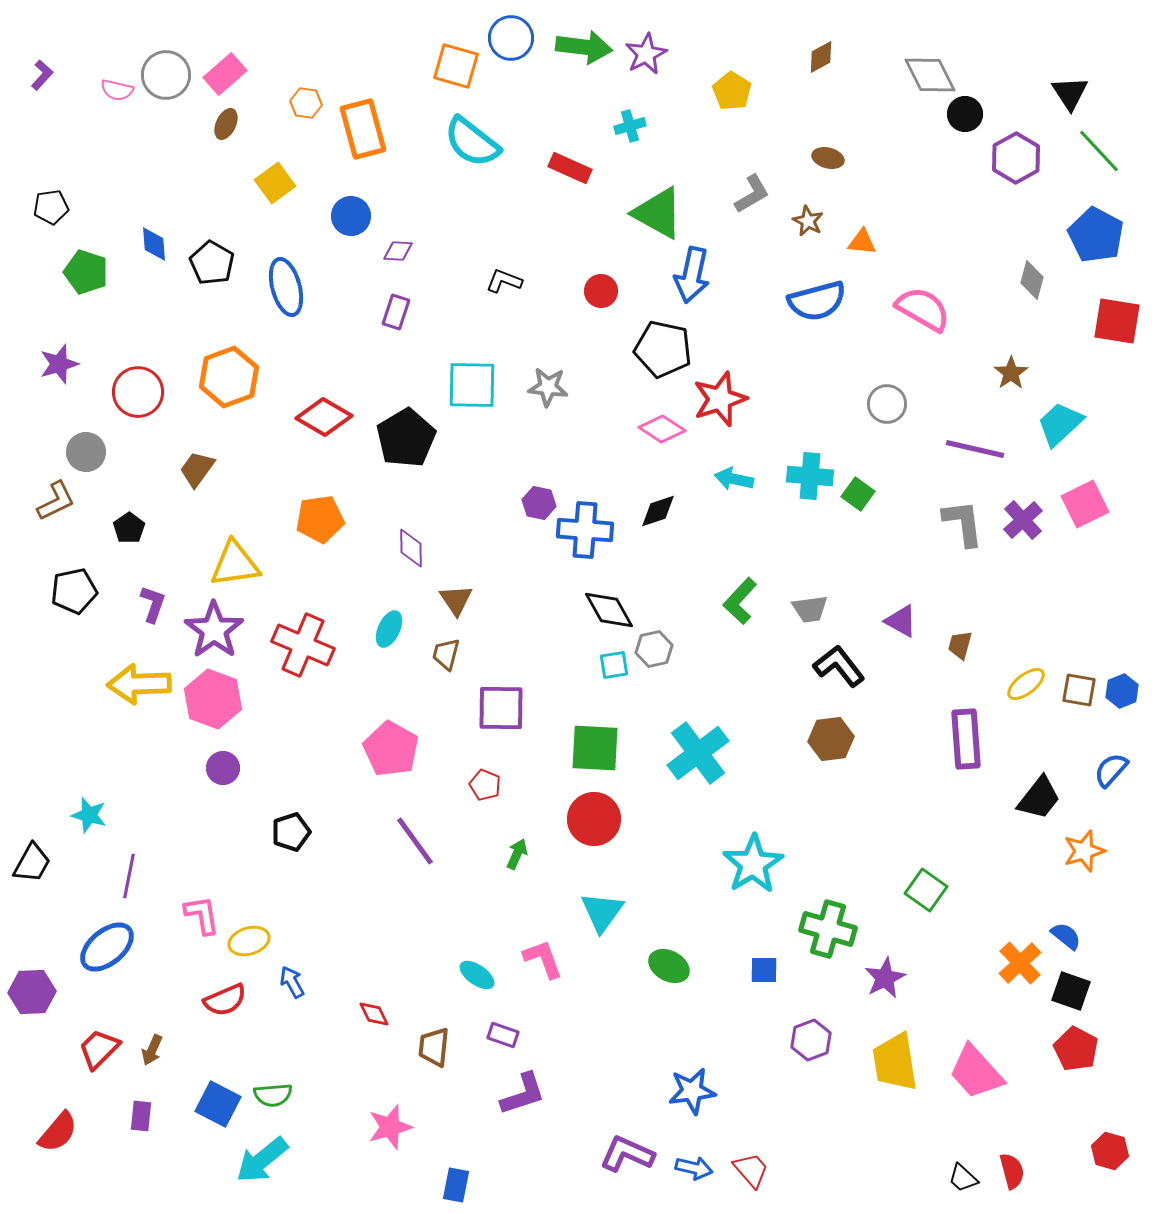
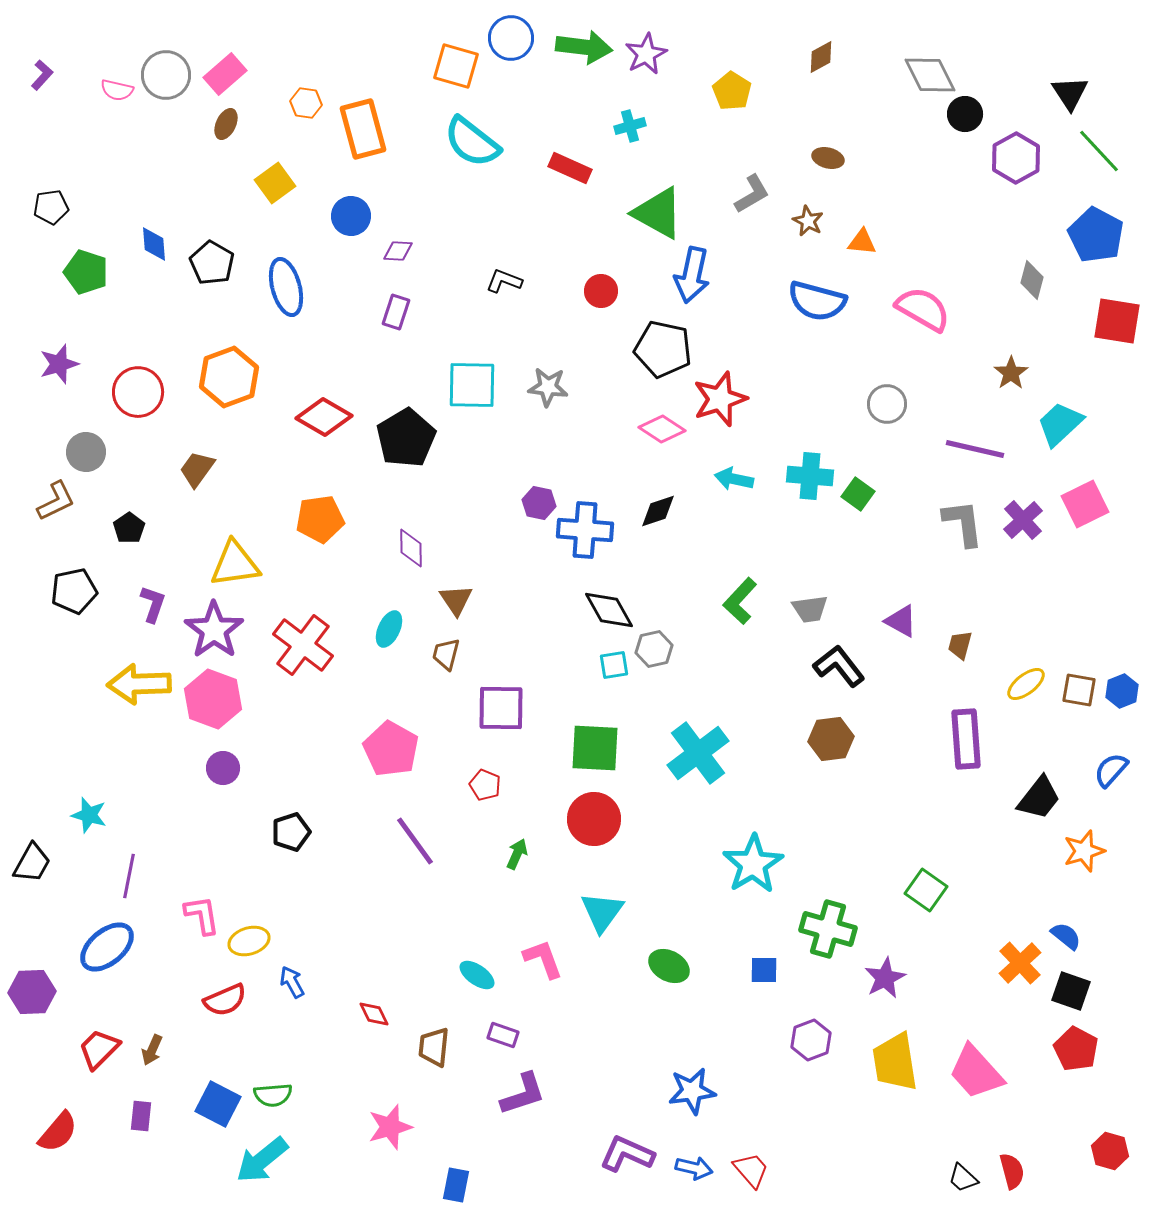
blue semicircle at (817, 301): rotated 30 degrees clockwise
red cross at (303, 645): rotated 14 degrees clockwise
